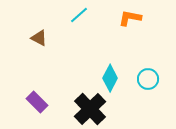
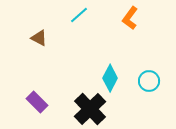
orange L-shape: rotated 65 degrees counterclockwise
cyan circle: moved 1 px right, 2 px down
